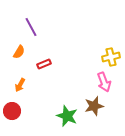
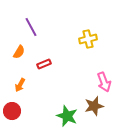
yellow cross: moved 23 px left, 18 px up
